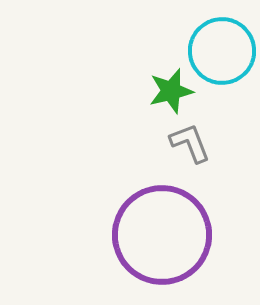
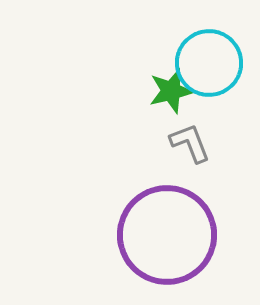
cyan circle: moved 13 px left, 12 px down
purple circle: moved 5 px right
